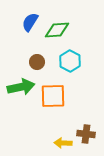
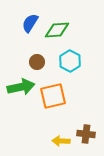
blue semicircle: moved 1 px down
orange square: rotated 12 degrees counterclockwise
yellow arrow: moved 2 px left, 2 px up
